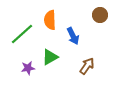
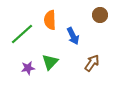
green triangle: moved 5 px down; rotated 18 degrees counterclockwise
brown arrow: moved 5 px right, 3 px up
